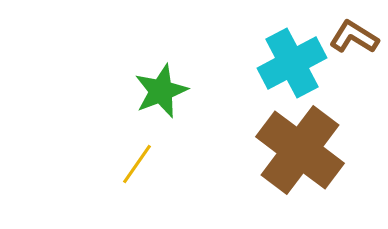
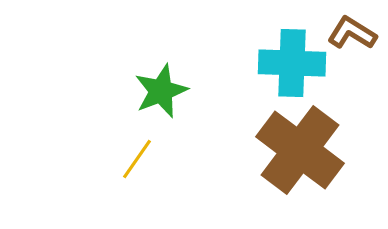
brown L-shape: moved 2 px left, 4 px up
cyan cross: rotated 30 degrees clockwise
yellow line: moved 5 px up
